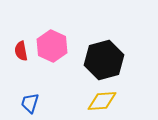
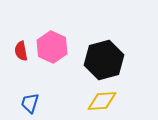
pink hexagon: moved 1 px down
